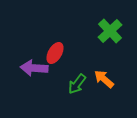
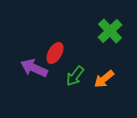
purple arrow: rotated 20 degrees clockwise
orange arrow: rotated 80 degrees counterclockwise
green arrow: moved 2 px left, 8 px up
